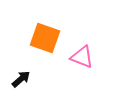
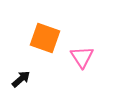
pink triangle: rotated 35 degrees clockwise
